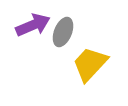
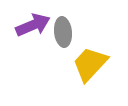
gray ellipse: rotated 28 degrees counterclockwise
